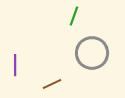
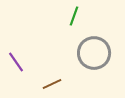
gray circle: moved 2 px right
purple line: moved 1 px right, 3 px up; rotated 35 degrees counterclockwise
